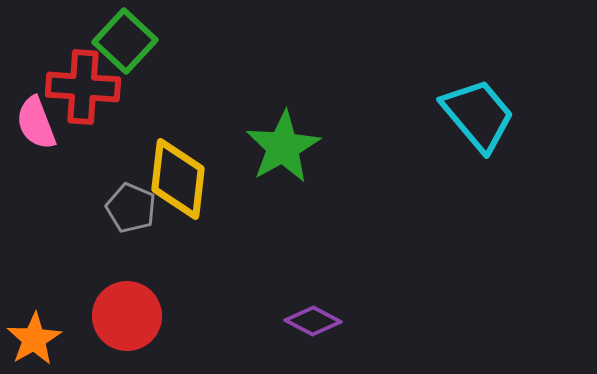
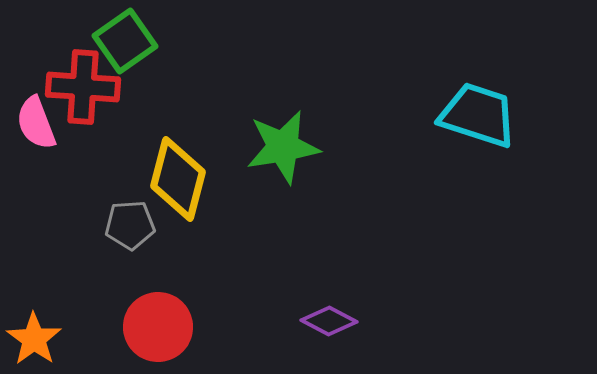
green square: rotated 12 degrees clockwise
cyan trapezoid: rotated 32 degrees counterclockwise
green star: rotated 20 degrees clockwise
yellow diamond: rotated 8 degrees clockwise
gray pentagon: moved 1 px left, 17 px down; rotated 27 degrees counterclockwise
red circle: moved 31 px right, 11 px down
purple diamond: moved 16 px right
orange star: rotated 6 degrees counterclockwise
